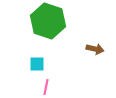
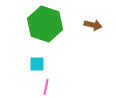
green hexagon: moved 3 px left, 3 px down
brown arrow: moved 2 px left, 24 px up
